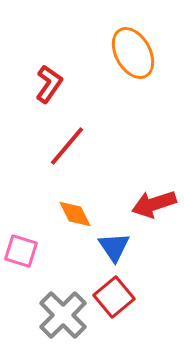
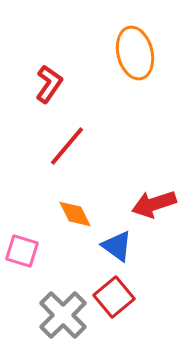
orange ellipse: moved 2 px right; rotated 15 degrees clockwise
blue triangle: moved 3 px right, 1 px up; rotated 20 degrees counterclockwise
pink square: moved 1 px right
